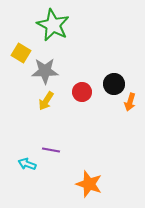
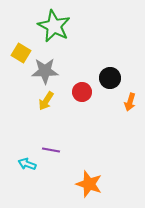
green star: moved 1 px right, 1 px down
black circle: moved 4 px left, 6 px up
